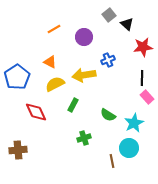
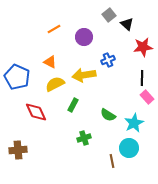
blue pentagon: rotated 15 degrees counterclockwise
